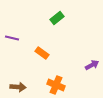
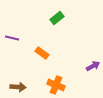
purple arrow: moved 1 px right, 1 px down
